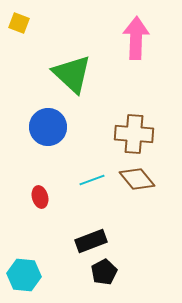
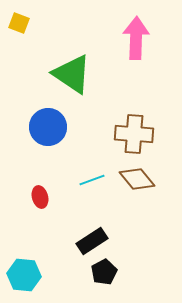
green triangle: rotated 9 degrees counterclockwise
black rectangle: moved 1 px right; rotated 12 degrees counterclockwise
